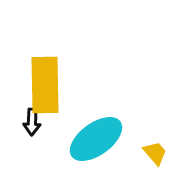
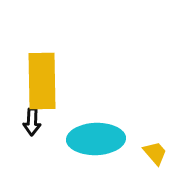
yellow rectangle: moved 3 px left, 4 px up
cyan ellipse: rotated 34 degrees clockwise
